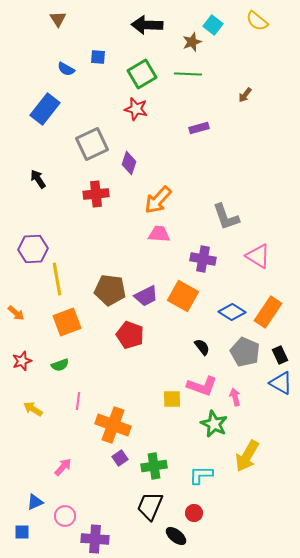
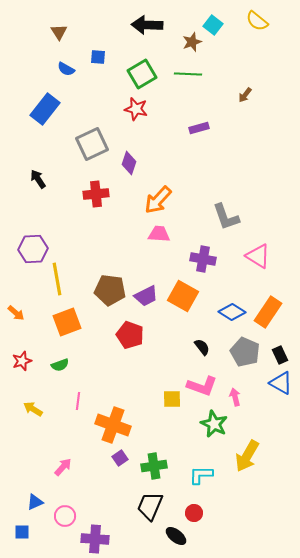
brown triangle at (58, 19): moved 1 px right, 13 px down
